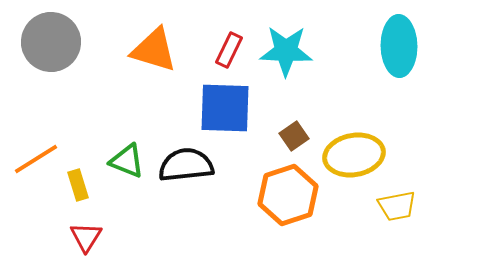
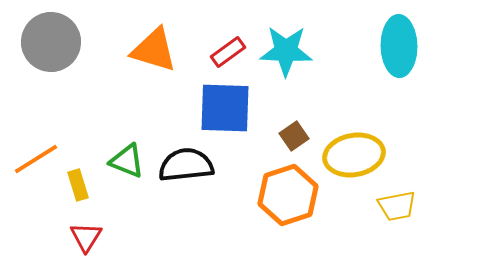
red rectangle: moved 1 px left, 2 px down; rotated 28 degrees clockwise
